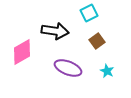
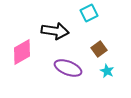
brown square: moved 2 px right, 8 px down
